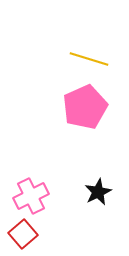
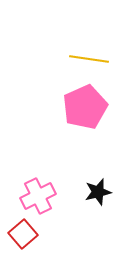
yellow line: rotated 9 degrees counterclockwise
black star: rotated 12 degrees clockwise
pink cross: moved 7 px right
